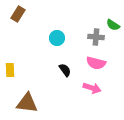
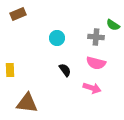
brown rectangle: rotated 35 degrees clockwise
